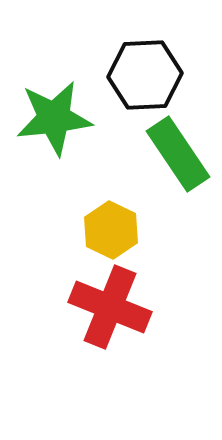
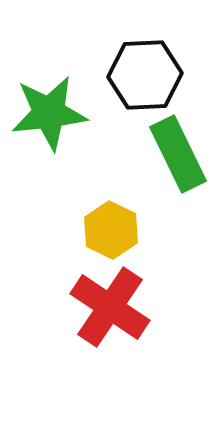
green star: moved 5 px left, 5 px up
green rectangle: rotated 8 degrees clockwise
red cross: rotated 12 degrees clockwise
